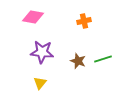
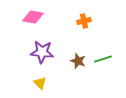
yellow triangle: rotated 24 degrees counterclockwise
